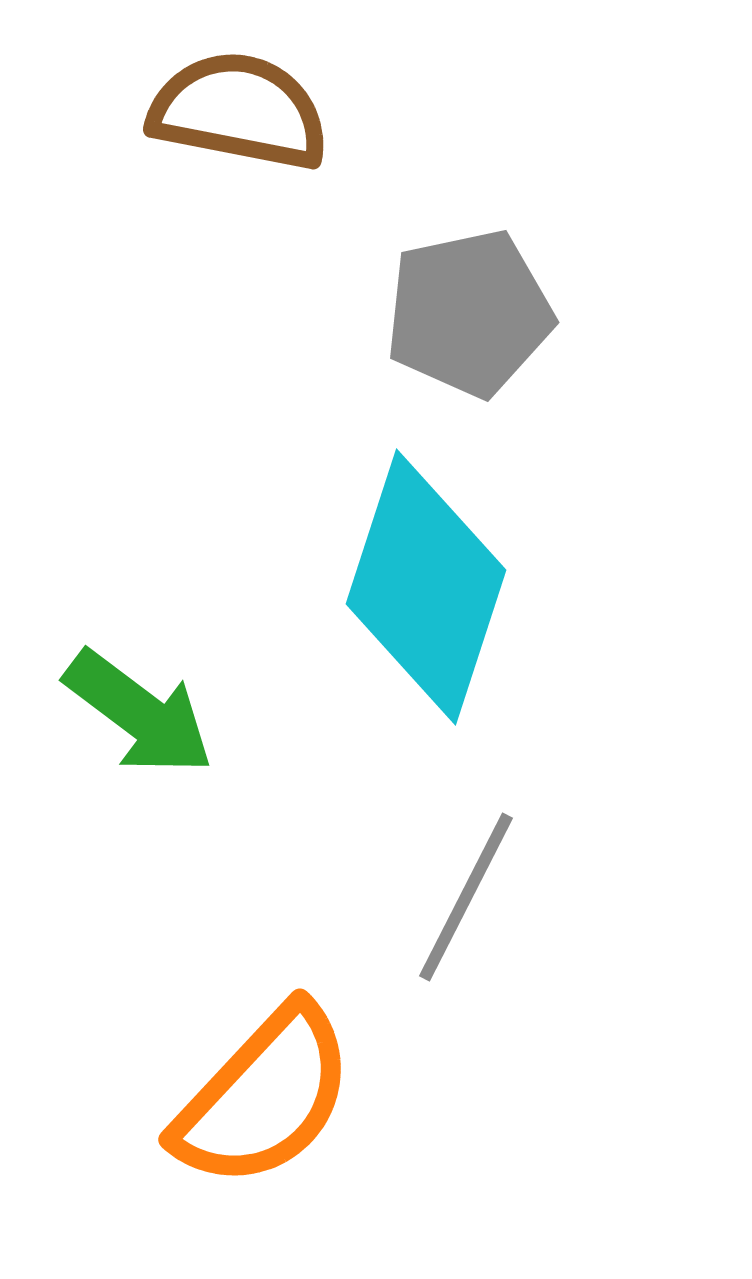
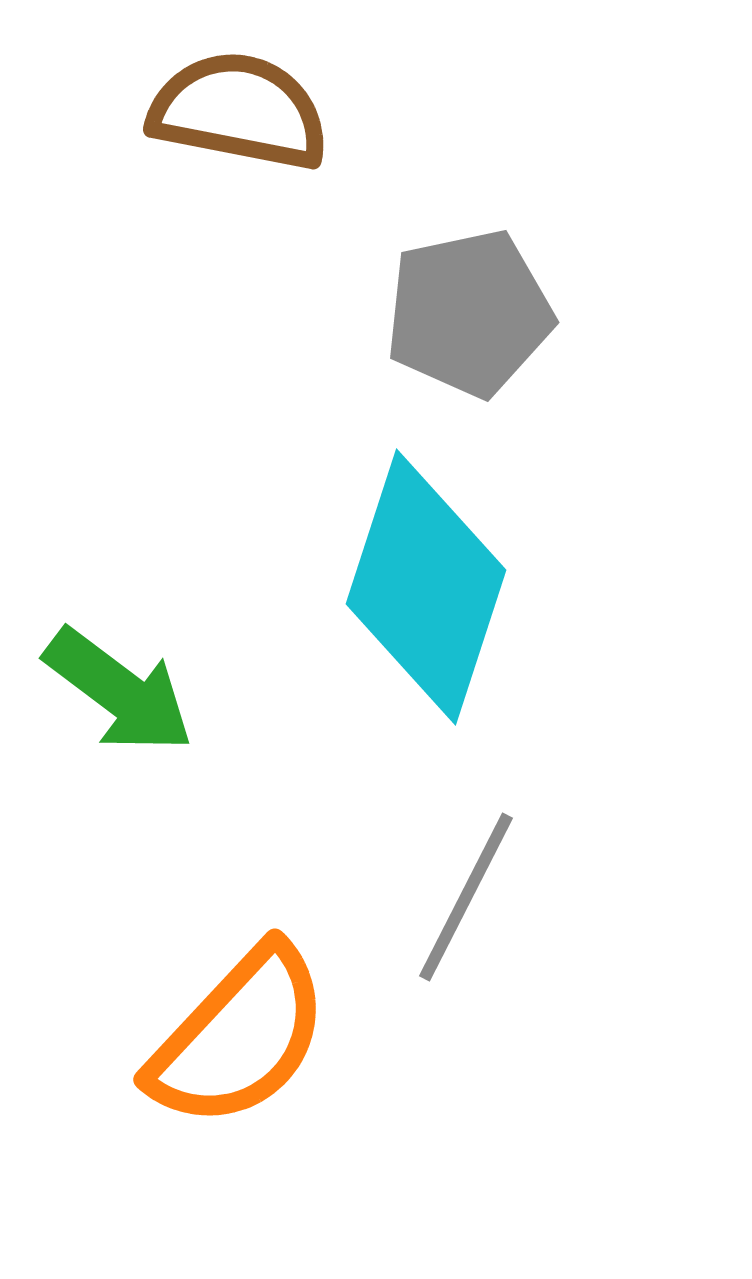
green arrow: moved 20 px left, 22 px up
orange semicircle: moved 25 px left, 60 px up
